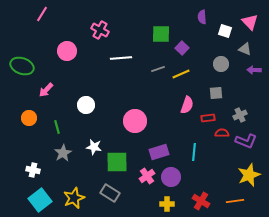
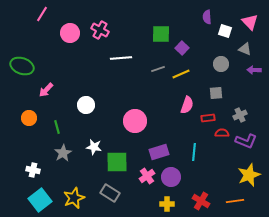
purple semicircle at (202, 17): moved 5 px right
pink circle at (67, 51): moved 3 px right, 18 px up
